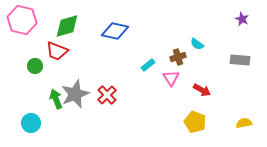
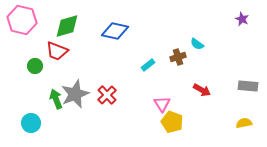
gray rectangle: moved 8 px right, 26 px down
pink triangle: moved 9 px left, 26 px down
yellow pentagon: moved 23 px left
